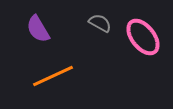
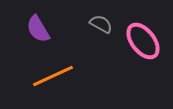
gray semicircle: moved 1 px right, 1 px down
pink ellipse: moved 4 px down
